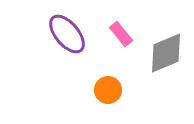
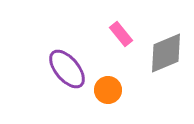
purple ellipse: moved 35 px down
